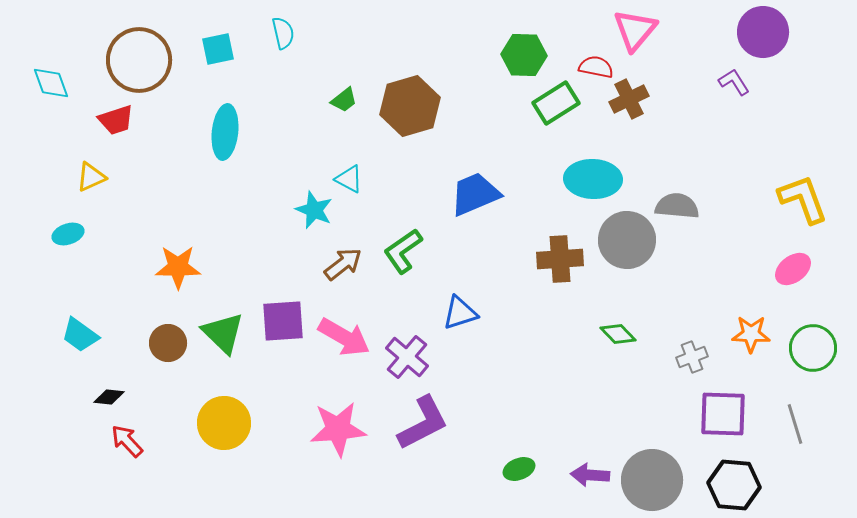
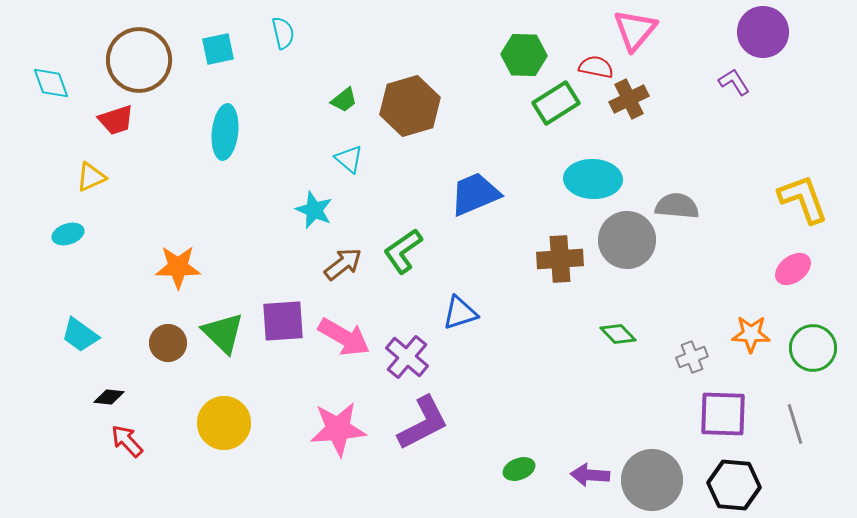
cyan triangle at (349, 179): moved 20 px up; rotated 12 degrees clockwise
